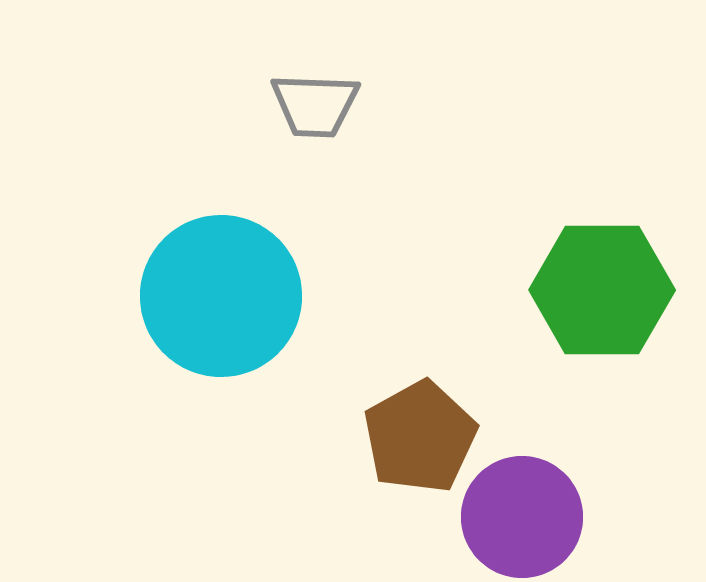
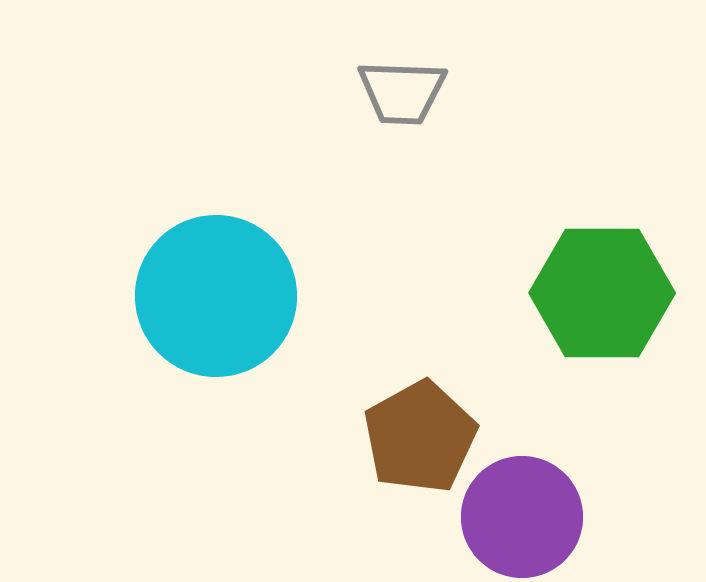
gray trapezoid: moved 87 px right, 13 px up
green hexagon: moved 3 px down
cyan circle: moved 5 px left
